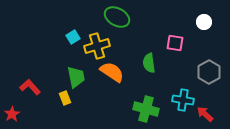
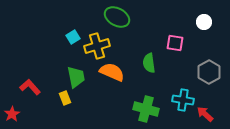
orange semicircle: rotated 10 degrees counterclockwise
